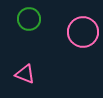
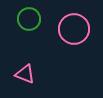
pink circle: moved 9 px left, 3 px up
